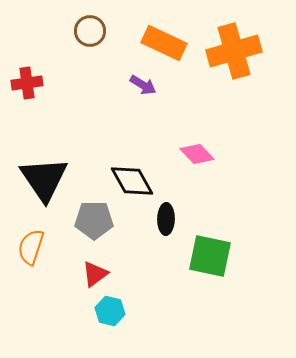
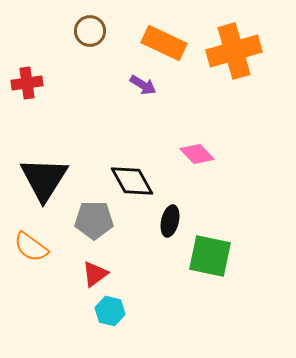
black triangle: rotated 6 degrees clockwise
black ellipse: moved 4 px right, 2 px down; rotated 12 degrees clockwise
orange semicircle: rotated 72 degrees counterclockwise
